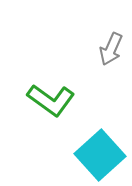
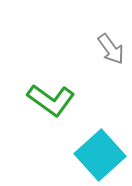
gray arrow: rotated 60 degrees counterclockwise
